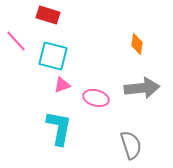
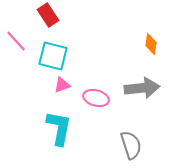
red rectangle: rotated 40 degrees clockwise
orange diamond: moved 14 px right
